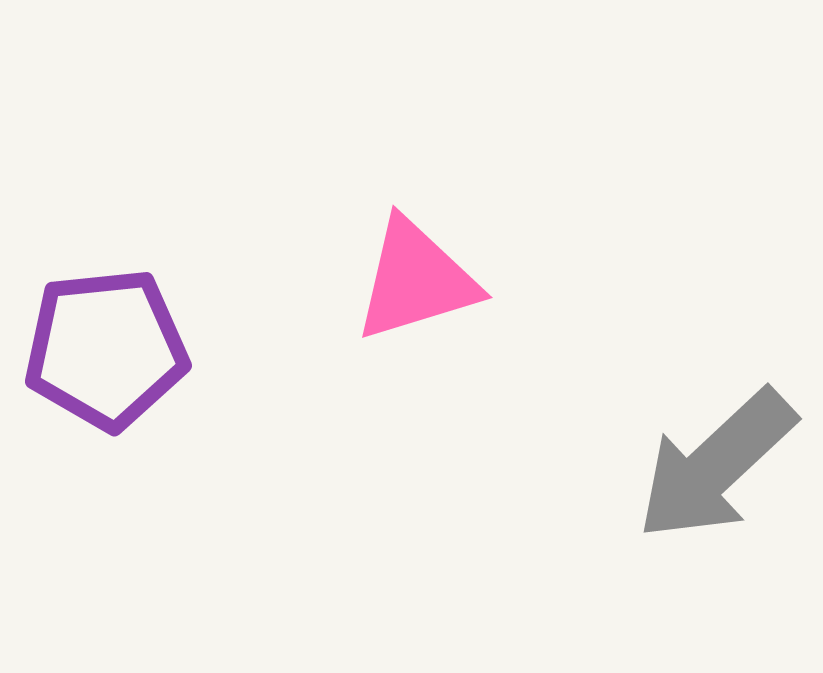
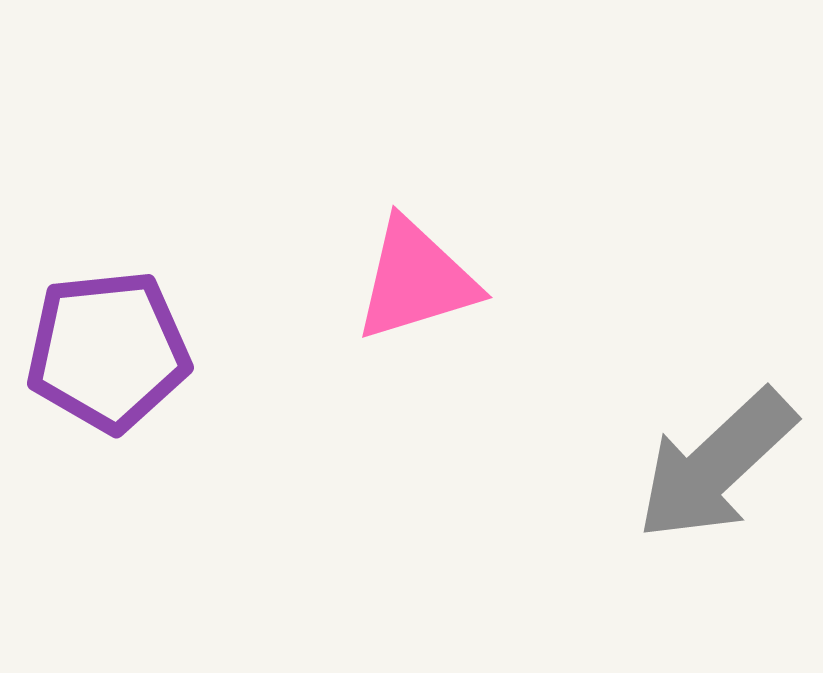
purple pentagon: moved 2 px right, 2 px down
